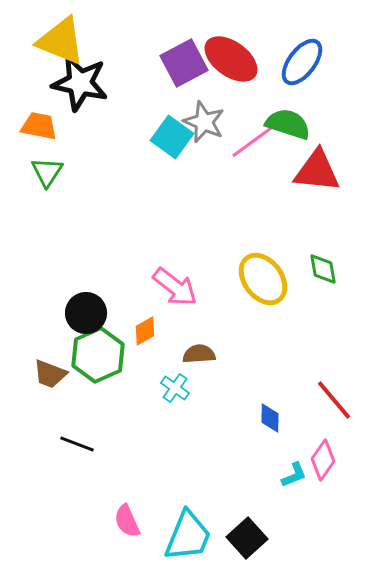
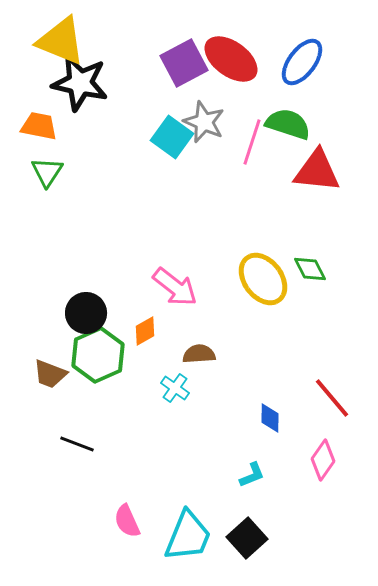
pink line: rotated 36 degrees counterclockwise
green diamond: moved 13 px left; rotated 16 degrees counterclockwise
red line: moved 2 px left, 2 px up
cyan L-shape: moved 42 px left
